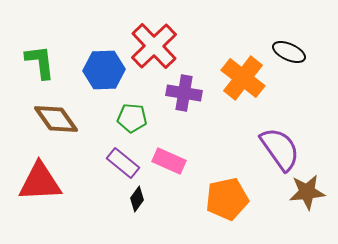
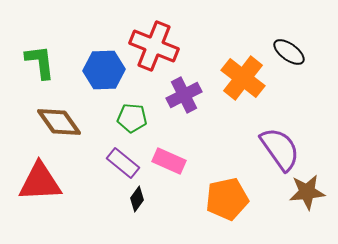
red cross: rotated 24 degrees counterclockwise
black ellipse: rotated 12 degrees clockwise
purple cross: moved 2 px down; rotated 36 degrees counterclockwise
brown diamond: moved 3 px right, 3 px down
